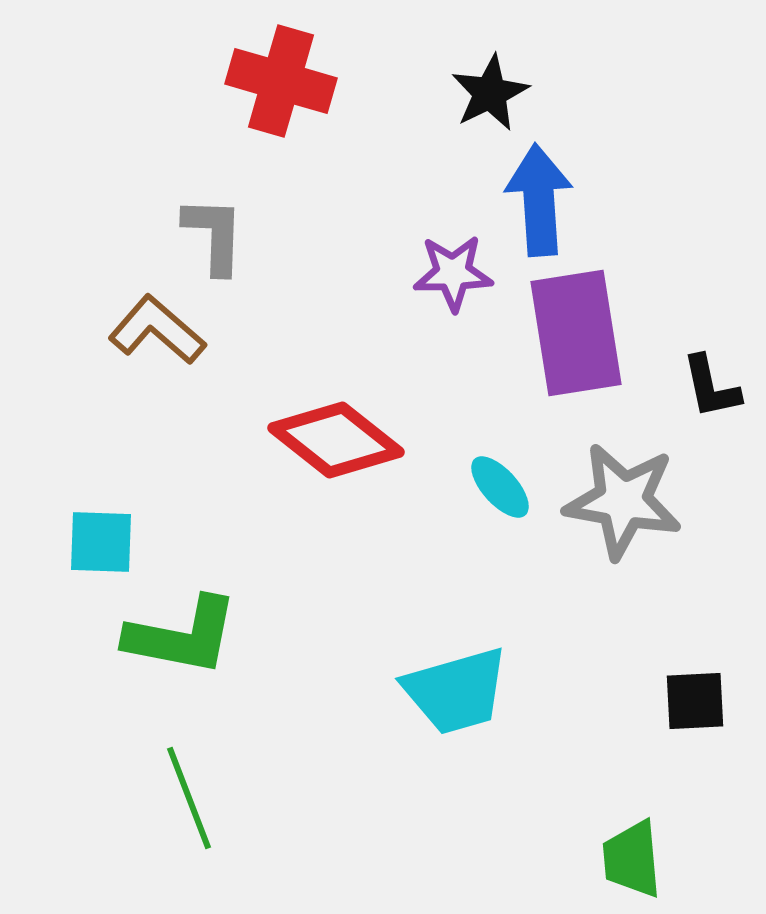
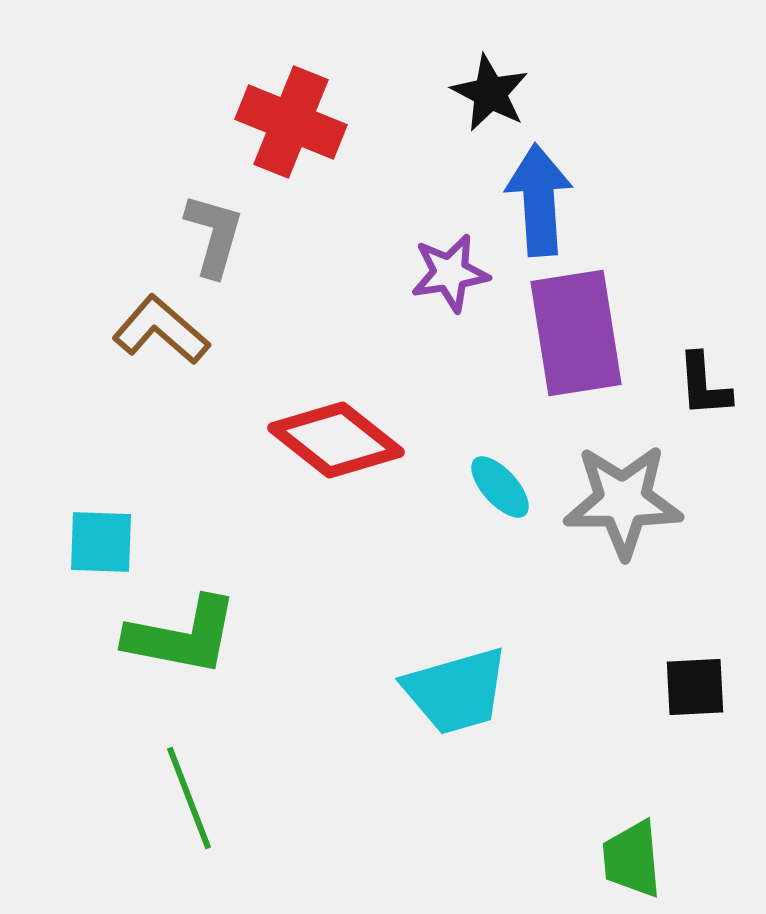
red cross: moved 10 px right, 41 px down; rotated 6 degrees clockwise
black star: rotated 18 degrees counterclockwise
gray L-shape: rotated 14 degrees clockwise
purple star: moved 3 px left; rotated 8 degrees counterclockwise
brown L-shape: moved 4 px right
black L-shape: moved 7 px left, 2 px up; rotated 8 degrees clockwise
gray star: rotated 10 degrees counterclockwise
black square: moved 14 px up
